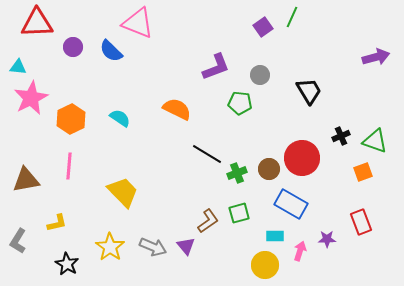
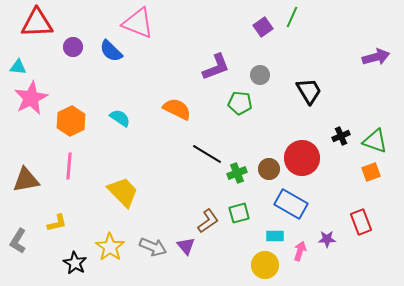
orange hexagon: moved 2 px down
orange square: moved 8 px right
black star: moved 8 px right, 1 px up
